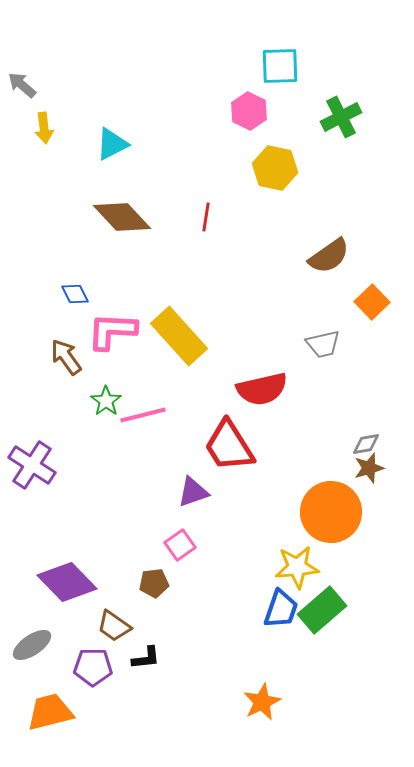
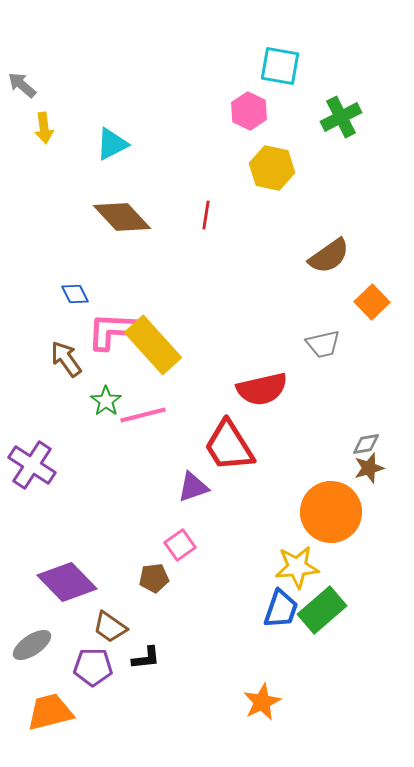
cyan square: rotated 12 degrees clockwise
yellow hexagon: moved 3 px left
red line: moved 2 px up
yellow rectangle: moved 26 px left, 9 px down
brown arrow: moved 2 px down
purple triangle: moved 5 px up
brown pentagon: moved 5 px up
brown trapezoid: moved 4 px left, 1 px down
